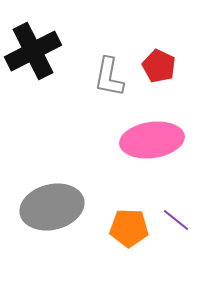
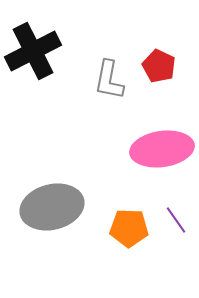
gray L-shape: moved 3 px down
pink ellipse: moved 10 px right, 9 px down
purple line: rotated 16 degrees clockwise
